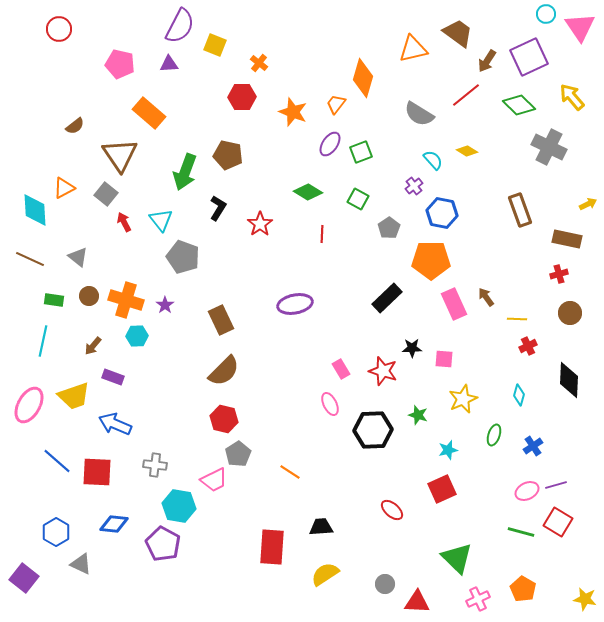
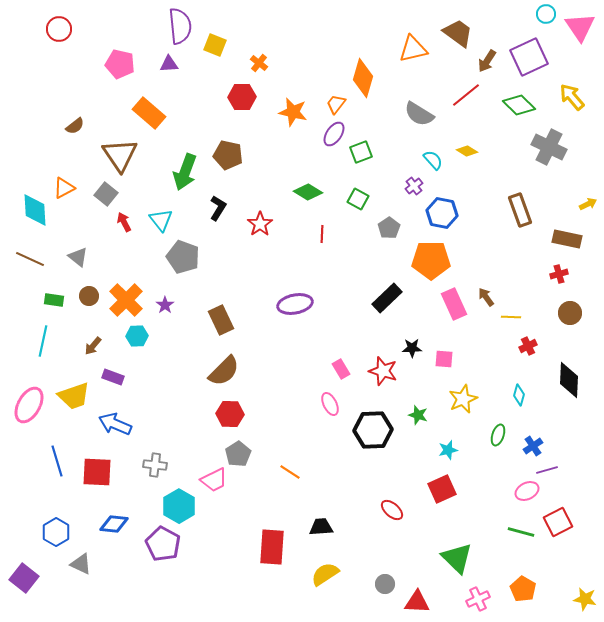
purple semicircle at (180, 26): rotated 33 degrees counterclockwise
orange star at (293, 112): rotated 8 degrees counterclockwise
purple ellipse at (330, 144): moved 4 px right, 10 px up
orange cross at (126, 300): rotated 28 degrees clockwise
yellow line at (517, 319): moved 6 px left, 2 px up
red hexagon at (224, 419): moved 6 px right, 5 px up; rotated 12 degrees counterclockwise
green ellipse at (494, 435): moved 4 px right
blue line at (57, 461): rotated 32 degrees clockwise
purple line at (556, 485): moved 9 px left, 15 px up
cyan hexagon at (179, 506): rotated 20 degrees clockwise
red square at (558, 522): rotated 32 degrees clockwise
